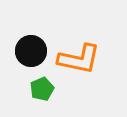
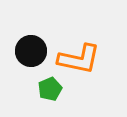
green pentagon: moved 8 px right
